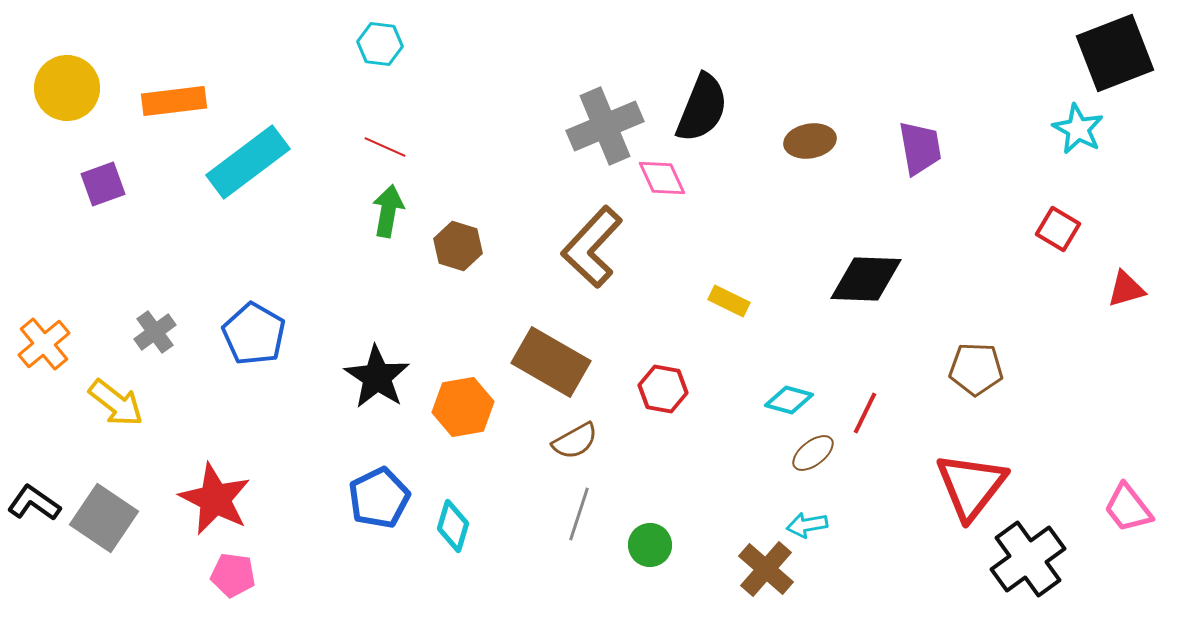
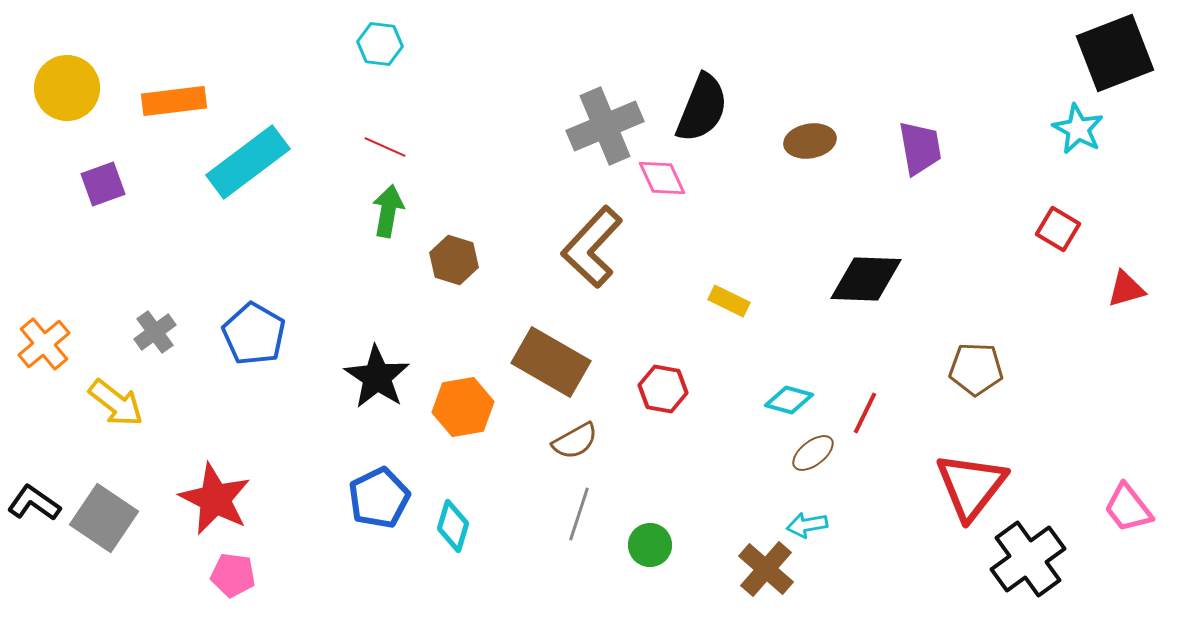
brown hexagon at (458, 246): moved 4 px left, 14 px down
